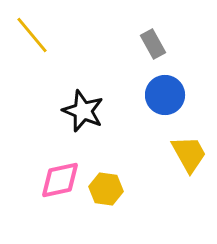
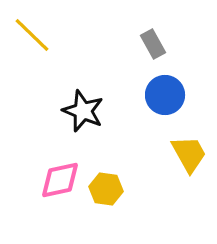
yellow line: rotated 6 degrees counterclockwise
